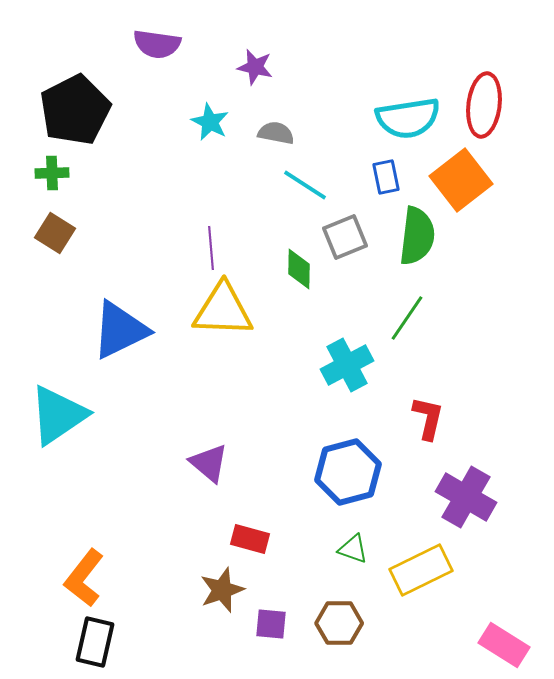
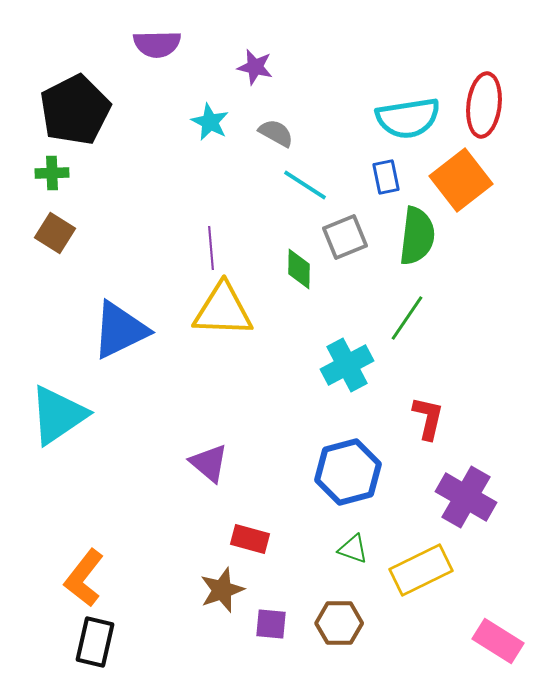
purple semicircle: rotated 9 degrees counterclockwise
gray semicircle: rotated 18 degrees clockwise
pink rectangle: moved 6 px left, 4 px up
